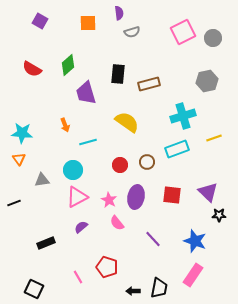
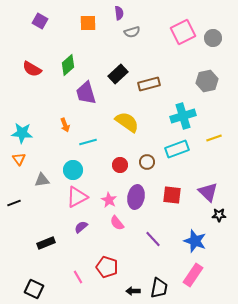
black rectangle at (118, 74): rotated 42 degrees clockwise
